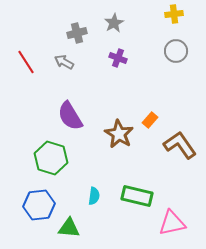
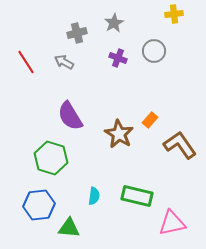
gray circle: moved 22 px left
